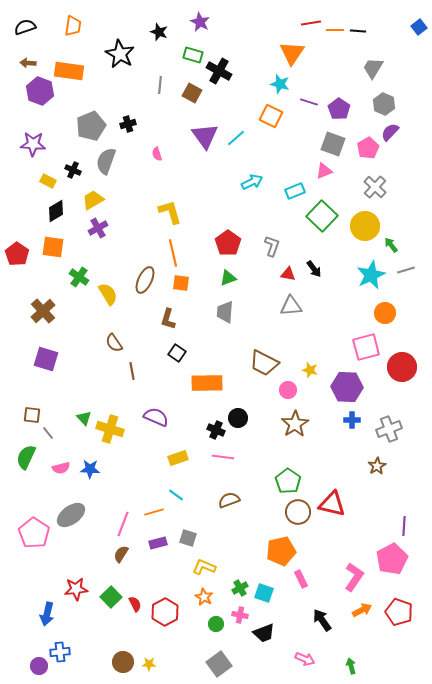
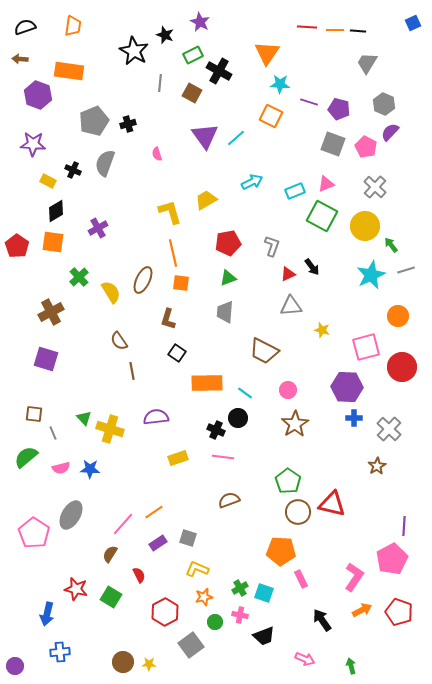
red line at (311, 23): moved 4 px left, 4 px down; rotated 12 degrees clockwise
blue square at (419, 27): moved 6 px left, 4 px up; rotated 14 degrees clockwise
black star at (159, 32): moved 6 px right, 3 px down
orange triangle at (292, 53): moved 25 px left
black star at (120, 54): moved 14 px right, 3 px up
green rectangle at (193, 55): rotated 42 degrees counterclockwise
brown arrow at (28, 63): moved 8 px left, 4 px up
gray trapezoid at (373, 68): moved 6 px left, 5 px up
cyan star at (280, 84): rotated 12 degrees counterclockwise
gray line at (160, 85): moved 2 px up
purple hexagon at (40, 91): moved 2 px left, 4 px down
purple pentagon at (339, 109): rotated 20 degrees counterclockwise
gray pentagon at (91, 126): moved 3 px right, 5 px up
pink pentagon at (368, 148): moved 2 px left, 1 px up; rotated 15 degrees counterclockwise
gray semicircle at (106, 161): moved 1 px left, 2 px down
pink triangle at (324, 171): moved 2 px right, 13 px down
yellow trapezoid at (93, 200): moved 113 px right
green square at (322, 216): rotated 16 degrees counterclockwise
red pentagon at (228, 243): rotated 25 degrees clockwise
orange square at (53, 247): moved 5 px up
red pentagon at (17, 254): moved 8 px up
black arrow at (314, 269): moved 2 px left, 2 px up
red triangle at (288, 274): rotated 35 degrees counterclockwise
green cross at (79, 277): rotated 12 degrees clockwise
brown ellipse at (145, 280): moved 2 px left
yellow semicircle at (108, 294): moved 3 px right, 2 px up
brown cross at (43, 311): moved 8 px right, 1 px down; rotated 15 degrees clockwise
orange circle at (385, 313): moved 13 px right, 3 px down
brown semicircle at (114, 343): moved 5 px right, 2 px up
brown trapezoid at (264, 363): moved 12 px up
yellow star at (310, 370): moved 12 px right, 40 px up
brown square at (32, 415): moved 2 px right, 1 px up
purple semicircle at (156, 417): rotated 30 degrees counterclockwise
blue cross at (352, 420): moved 2 px right, 2 px up
gray cross at (389, 429): rotated 25 degrees counterclockwise
gray line at (48, 433): moved 5 px right; rotated 16 degrees clockwise
green semicircle at (26, 457): rotated 25 degrees clockwise
cyan line at (176, 495): moved 69 px right, 102 px up
orange line at (154, 512): rotated 18 degrees counterclockwise
gray ellipse at (71, 515): rotated 24 degrees counterclockwise
pink line at (123, 524): rotated 20 degrees clockwise
purple rectangle at (158, 543): rotated 18 degrees counterclockwise
orange pentagon at (281, 551): rotated 16 degrees clockwise
brown semicircle at (121, 554): moved 11 px left
yellow L-shape at (204, 567): moved 7 px left, 2 px down
red star at (76, 589): rotated 20 degrees clockwise
green square at (111, 597): rotated 15 degrees counterclockwise
orange star at (204, 597): rotated 30 degrees clockwise
red semicircle at (135, 604): moved 4 px right, 29 px up
green circle at (216, 624): moved 1 px left, 2 px up
black trapezoid at (264, 633): moved 3 px down
gray square at (219, 664): moved 28 px left, 19 px up
purple circle at (39, 666): moved 24 px left
